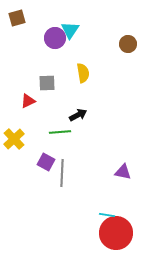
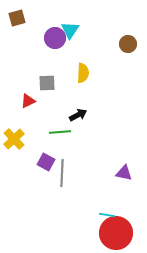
yellow semicircle: rotated 12 degrees clockwise
purple triangle: moved 1 px right, 1 px down
